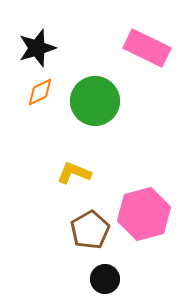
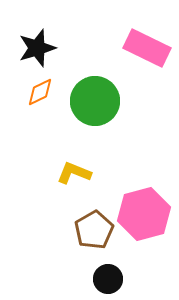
brown pentagon: moved 4 px right
black circle: moved 3 px right
